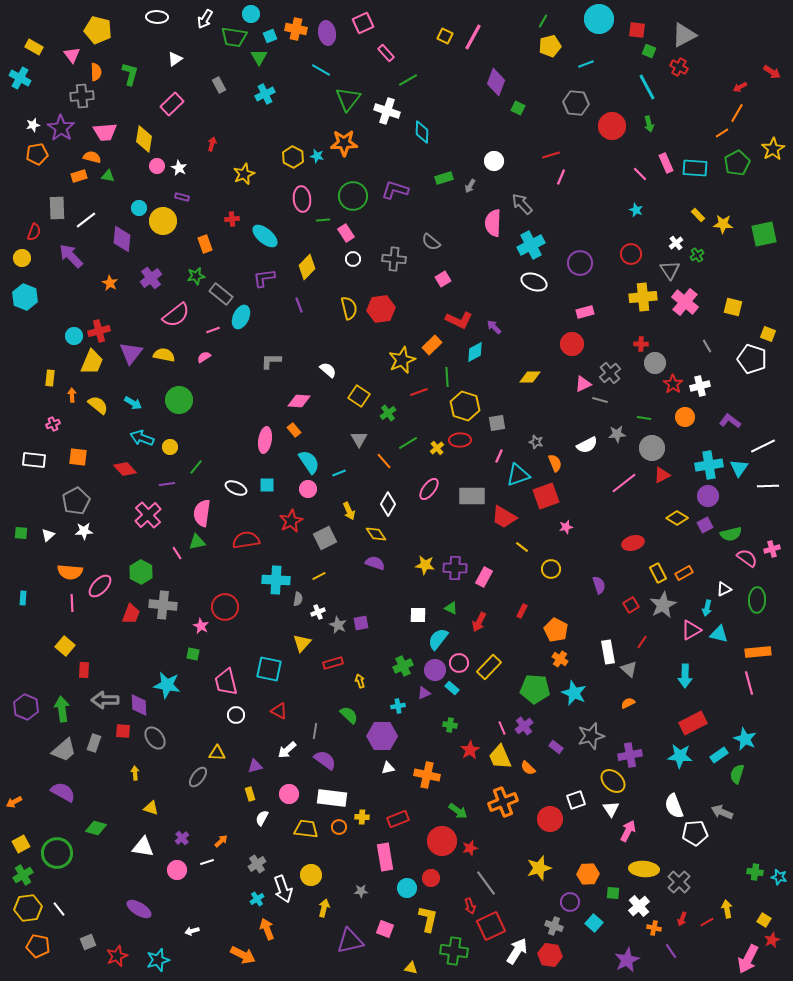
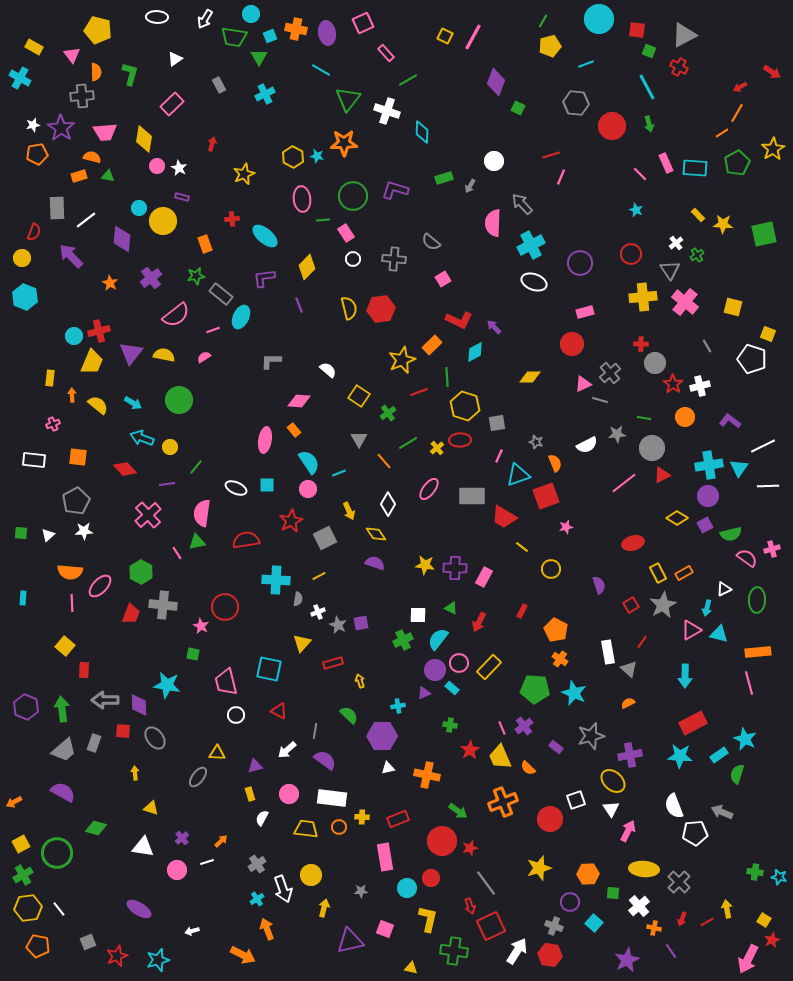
green cross at (403, 666): moved 26 px up
